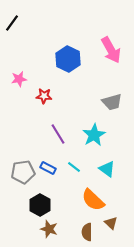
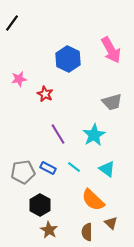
red star: moved 1 px right, 2 px up; rotated 21 degrees clockwise
brown star: moved 1 px down; rotated 12 degrees clockwise
